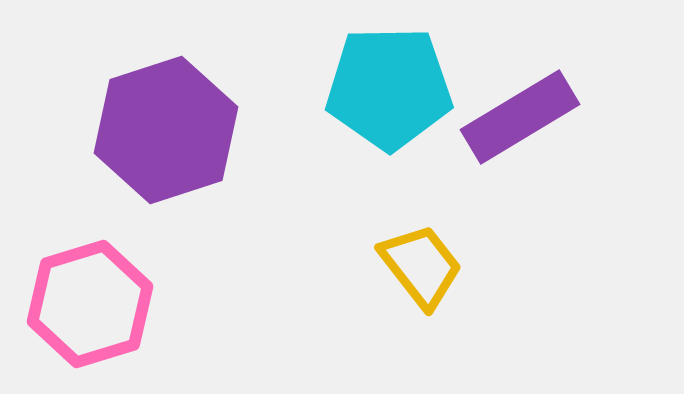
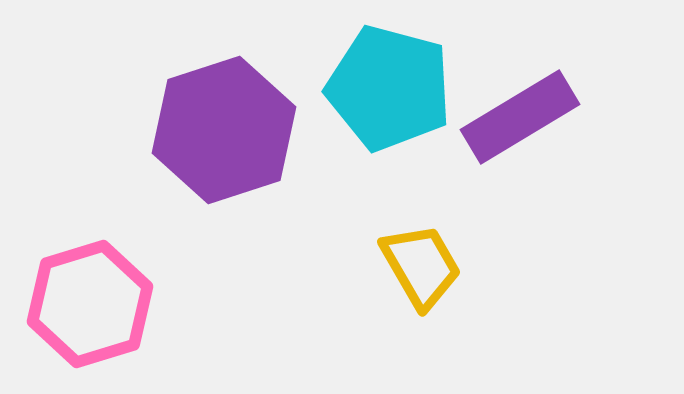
cyan pentagon: rotated 16 degrees clockwise
purple hexagon: moved 58 px right
yellow trapezoid: rotated 8 degrees clockwise
